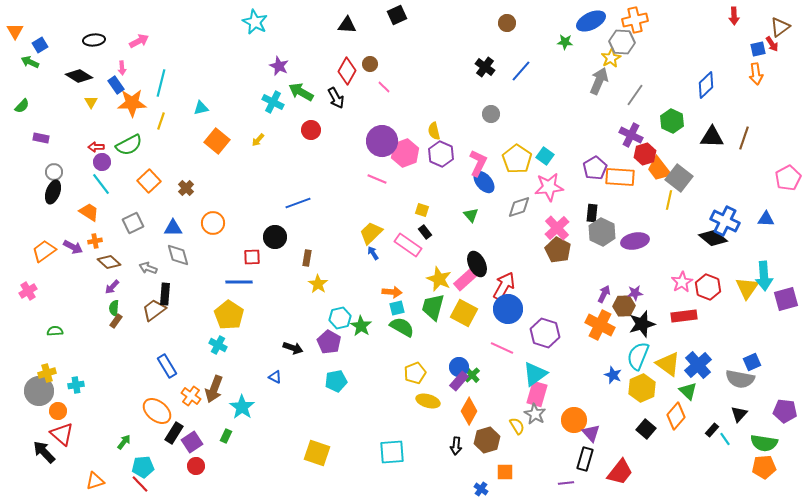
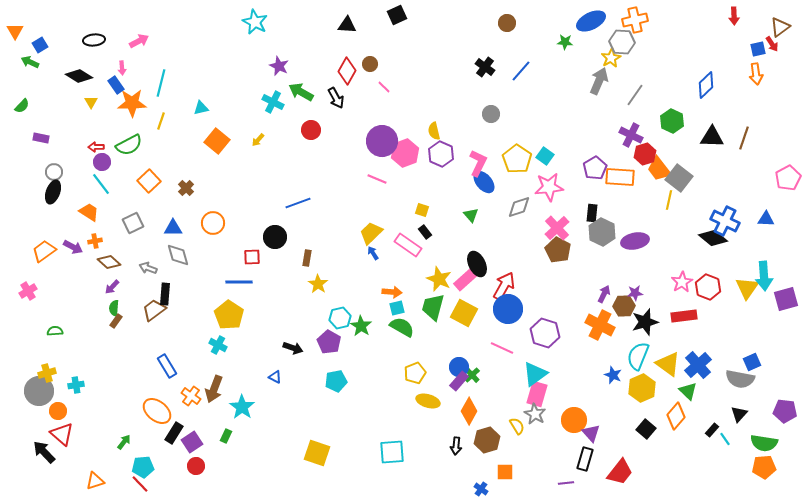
black star at (642, 324): moved 3 px right, 2 px up
